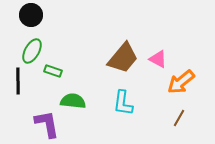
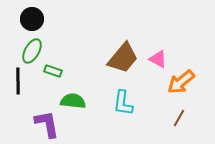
black circle: moved 1 px right, 4 px down
